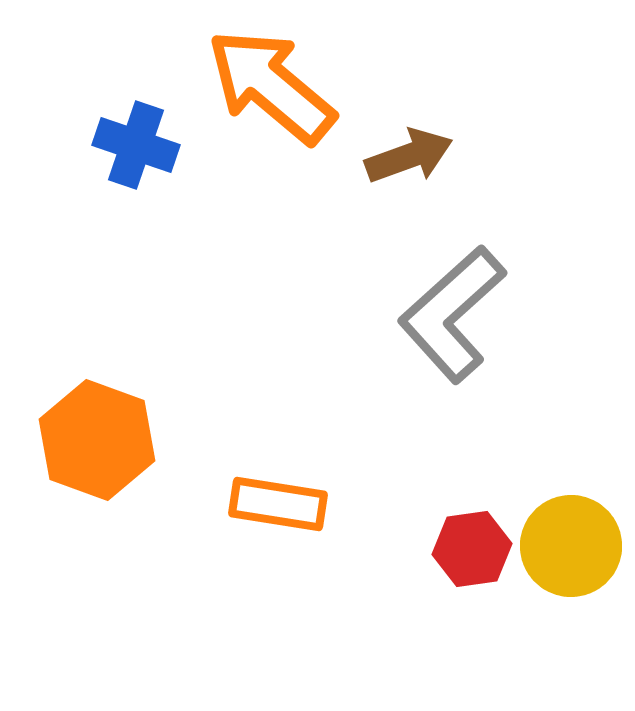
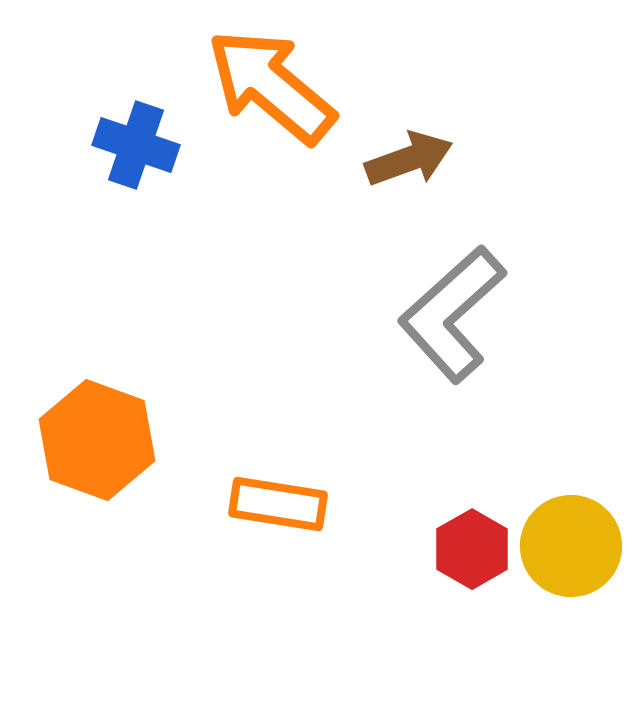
brown arrow: moved 3 px down
red hexagon: rotated 22 degrees counterclockwise
